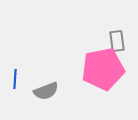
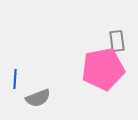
gray semicircle: moved 8 px left, 7 px down
